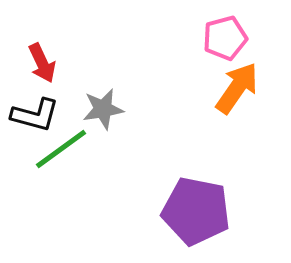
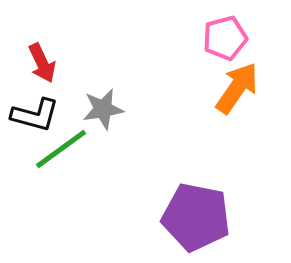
purple pentagon: moved 6 px down
